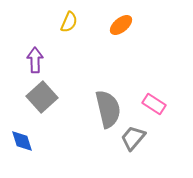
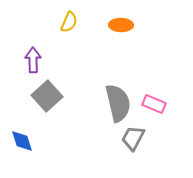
orange ellipse: rotated 40 degrees clockwise
purple arrow: moved 2 px left
gray square: moved 5 px right, 1 px up
pink rectangle: rotated 10 degrees counterclockwise
gray semicircle: moved 10 px right, 6 px up
gray trapezoid: rotated 12 degrees counterclockwise
